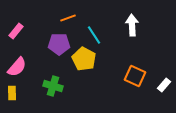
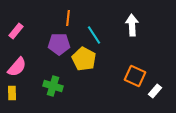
orange line: rotated 63 degrees counterclockwise
white rectangle: moved 9 px left, 6 px down
